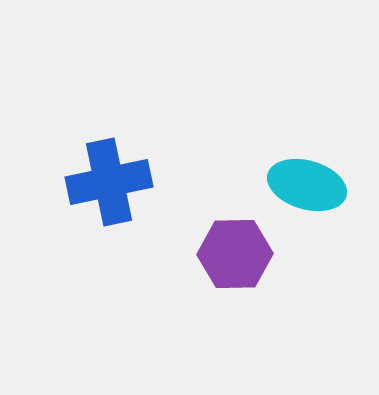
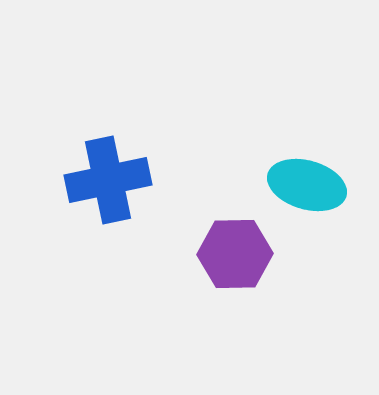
blue cross: moved 1 px left, 2 px up
